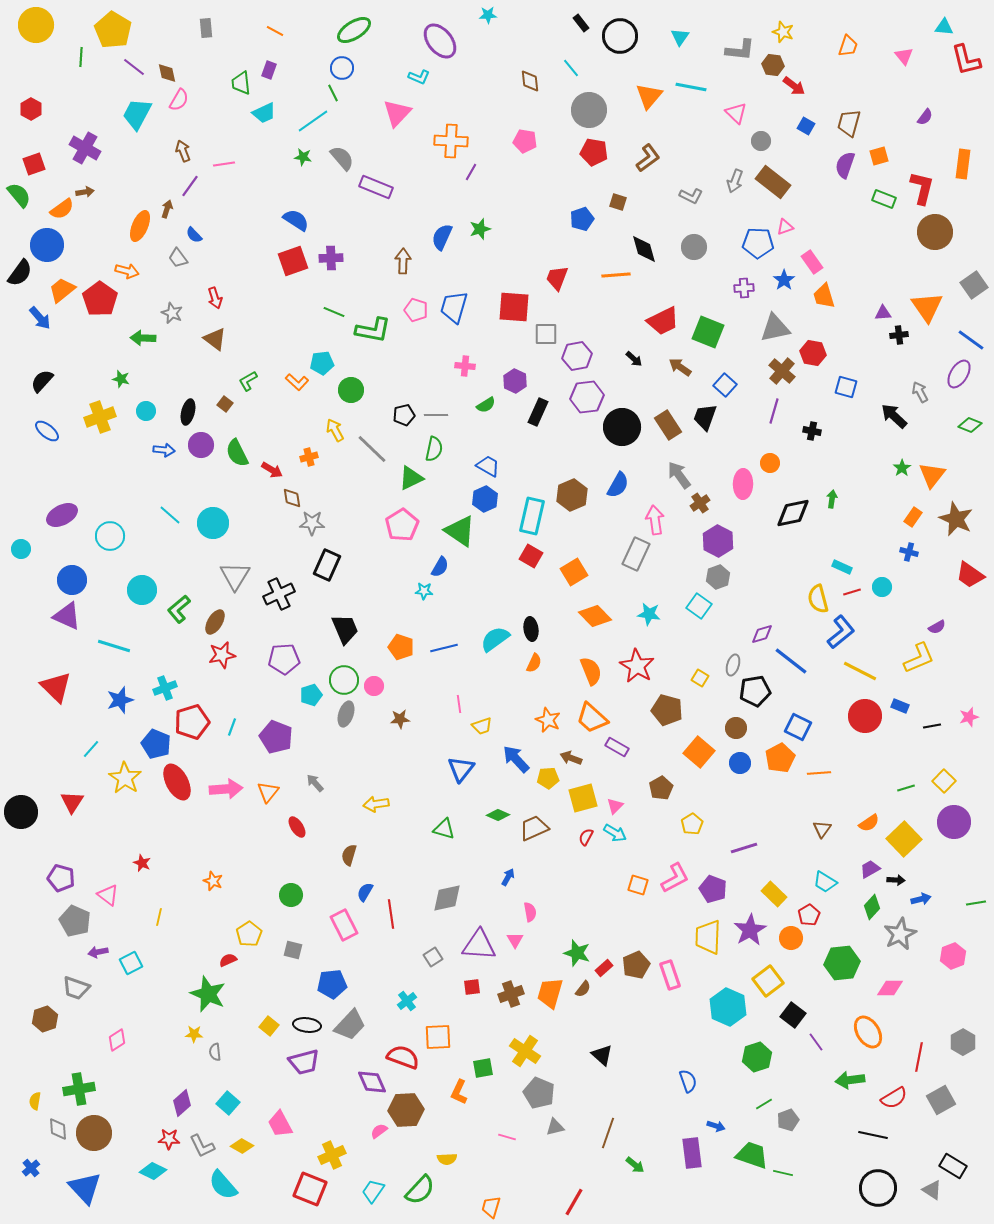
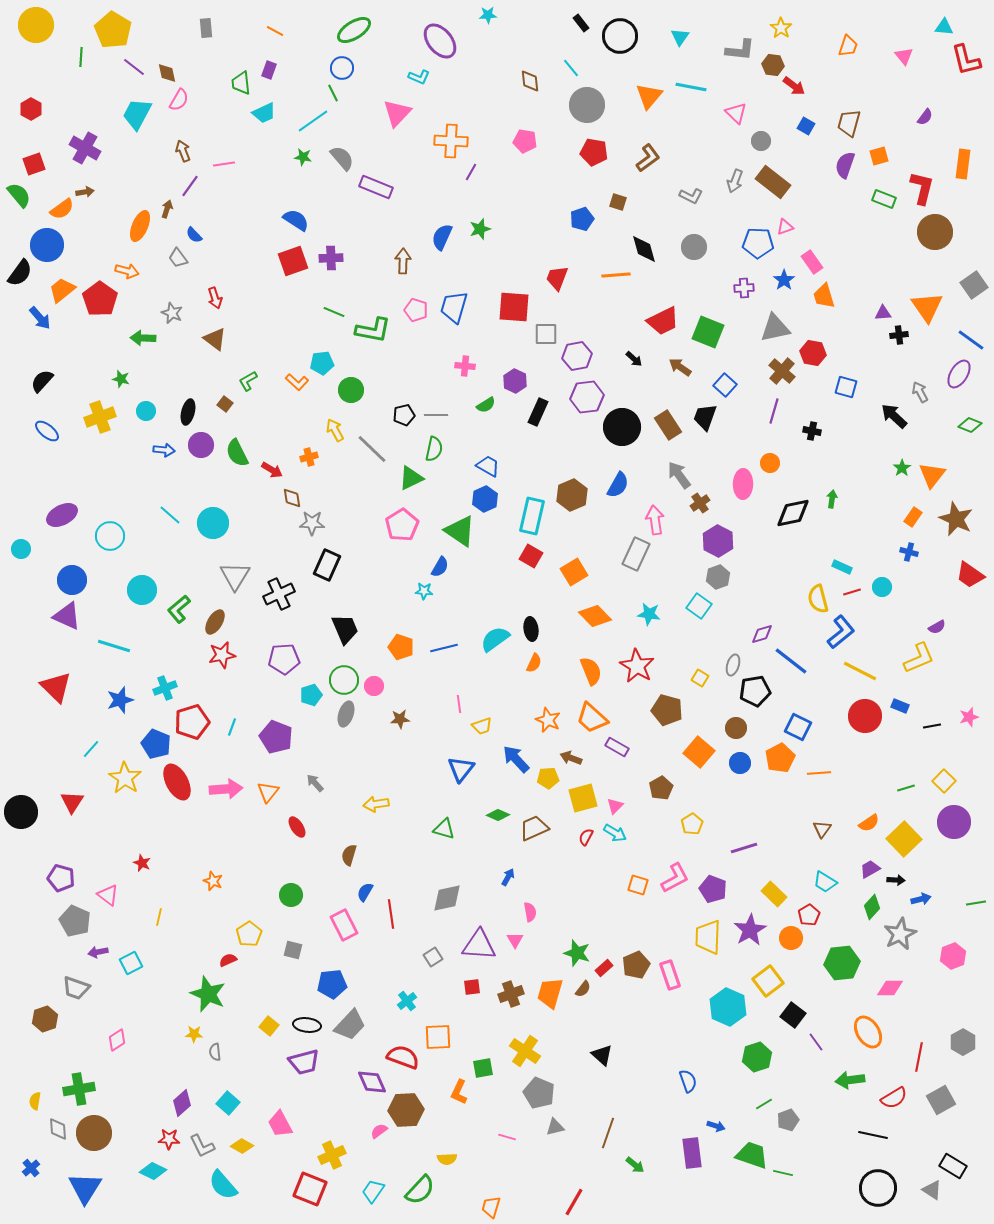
yellow star at (783, 32): moved 2 px left, 4 px up; rotated 15 degrees clockwise
gray circle at (589, 110): moved 2 px left, 5 px up
blue triangle at (85, 1188): rotated 15 degrees clockwise
